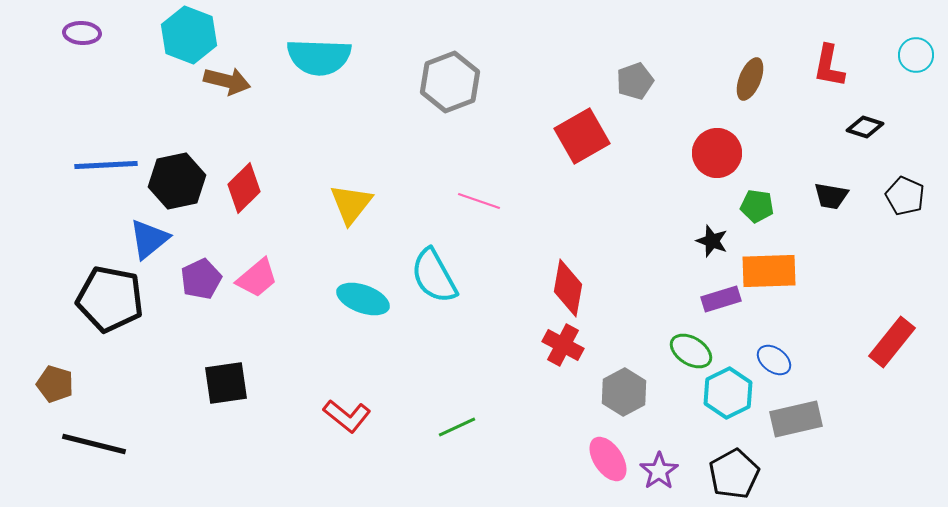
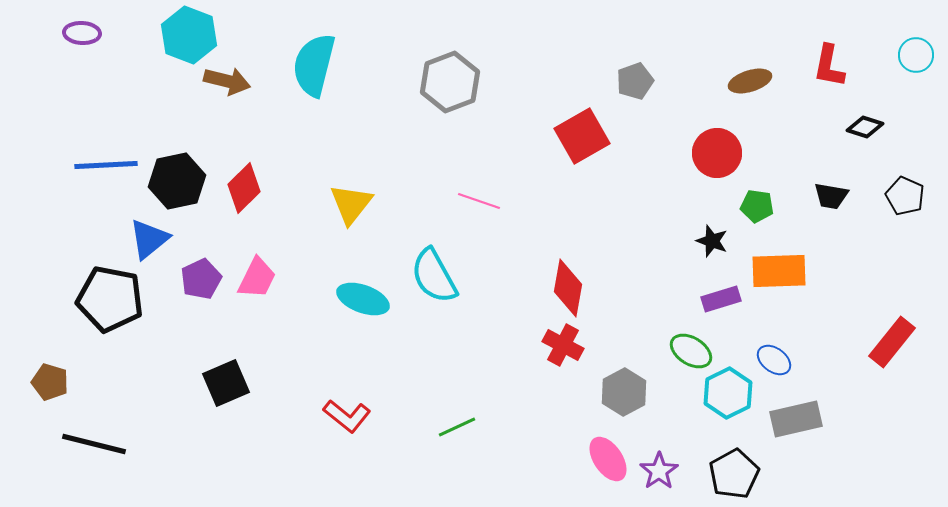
cyan semicircle at (319, 57): moved 5 px left, 8 px down; rotated 102 degrees clockwise
brown ellipse at (750, 79): moved 2 px down; rotated 51 degrees clockwise
orange rectangle at (769, 271): moved 10 px right
pink trapezoid at (257, 278): rotated 24 degrees counterclockwise
black square at (226, 383): rotated 15 degrees counterclockwise
brown pentagon at (55, 384): moved 5 px left, 2 px up
